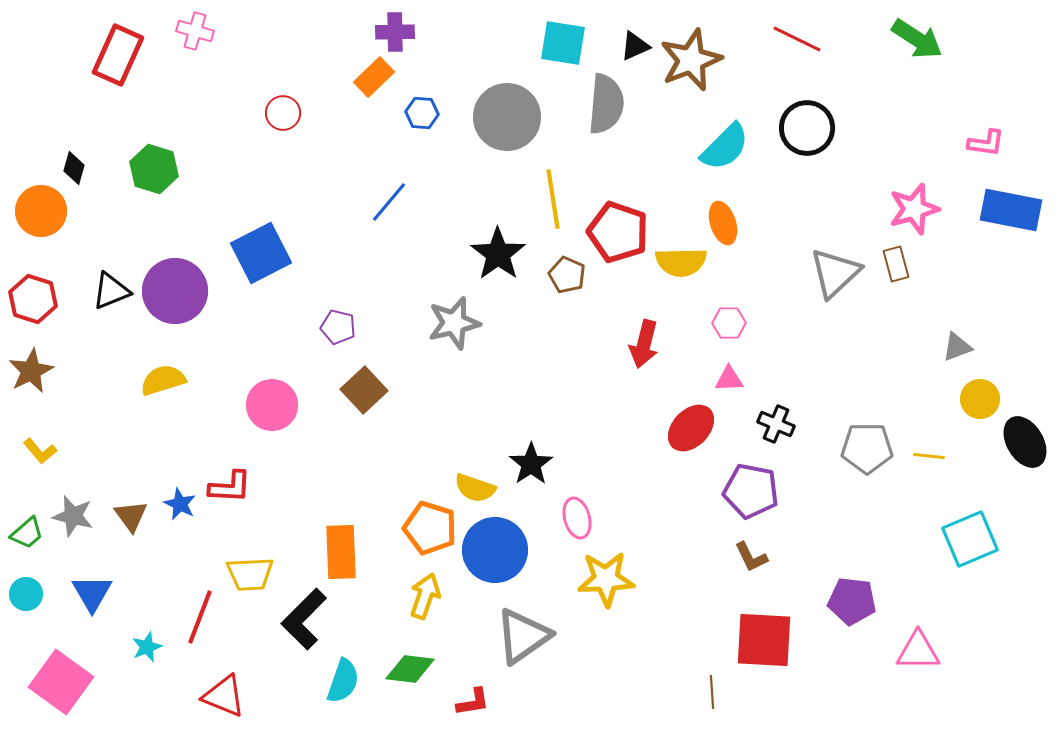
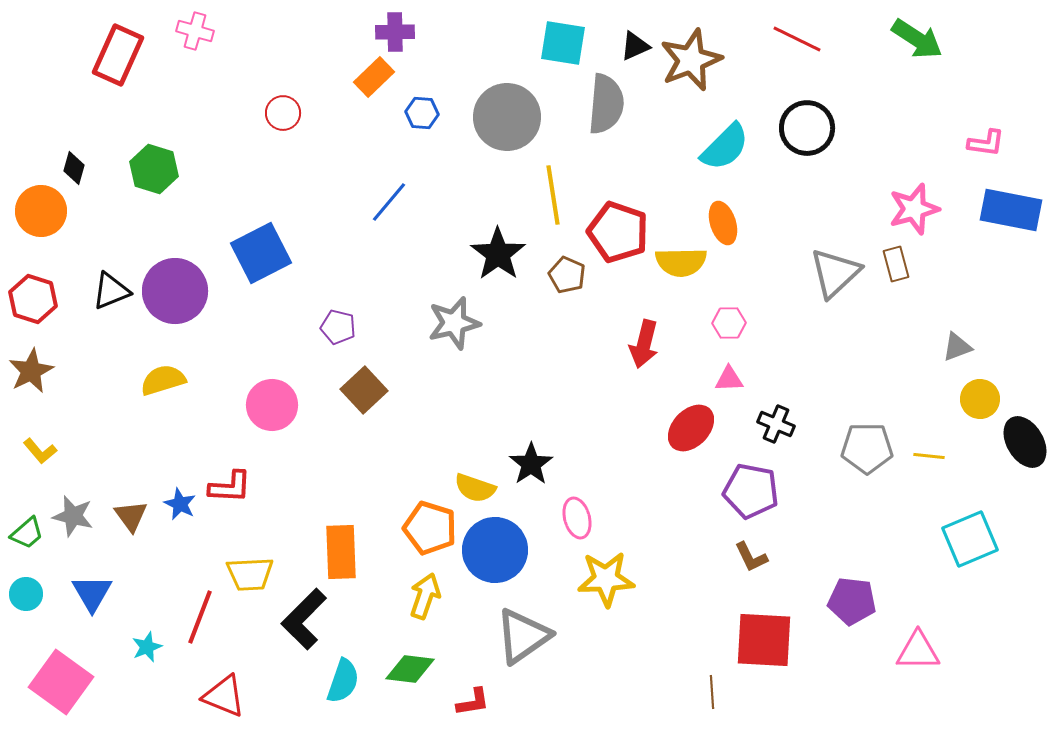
yellow line at (553, 199): moved 4 px up
